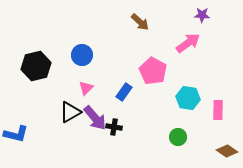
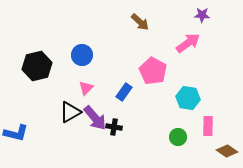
black hexagon: moved 1 px right
pink rectangle: moved 10 px left, 16 px down
blue L-shape: moved 1 px up
